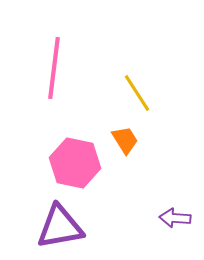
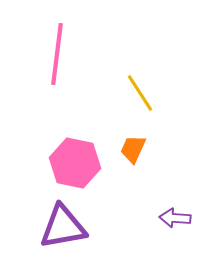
pink line: moved 3 px right, 14 px up
yellow line: moved 3 px right
orange trapezoid: moved 8 px right, 9 px down; rotated 124 degrees counterclockwise
purple triangle: moved 3 px right
